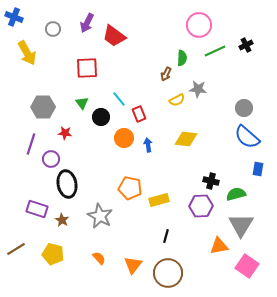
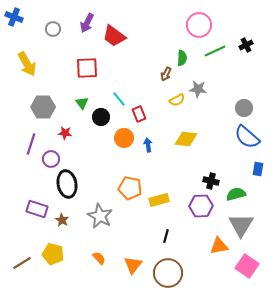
yellow arrow at (27, 53): moved 11 px down
brown line at (16, 249): moved 6 px right, 14 px down
